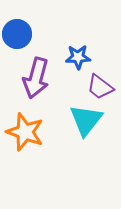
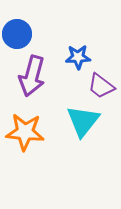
purple arrow: moved 4 px left, 2 px up
purple trapezoid: moved 1 px right, 1 px up
cyan triangle: moved 3 px left, 1 px down
orange star: rotated 15 degrees counterclockwise
